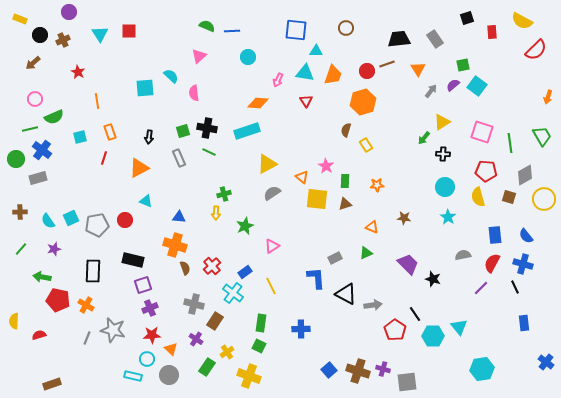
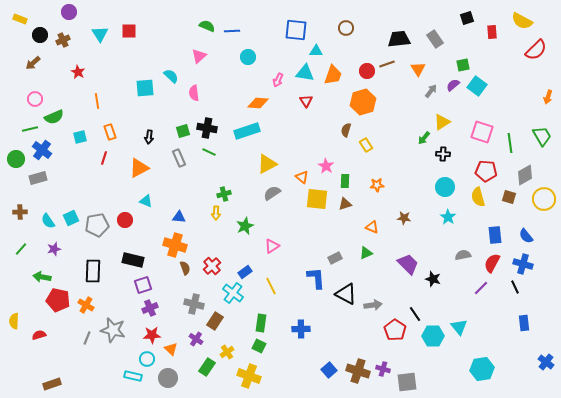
gray circle at (169, 375): moved 1 px left, 3 px down
